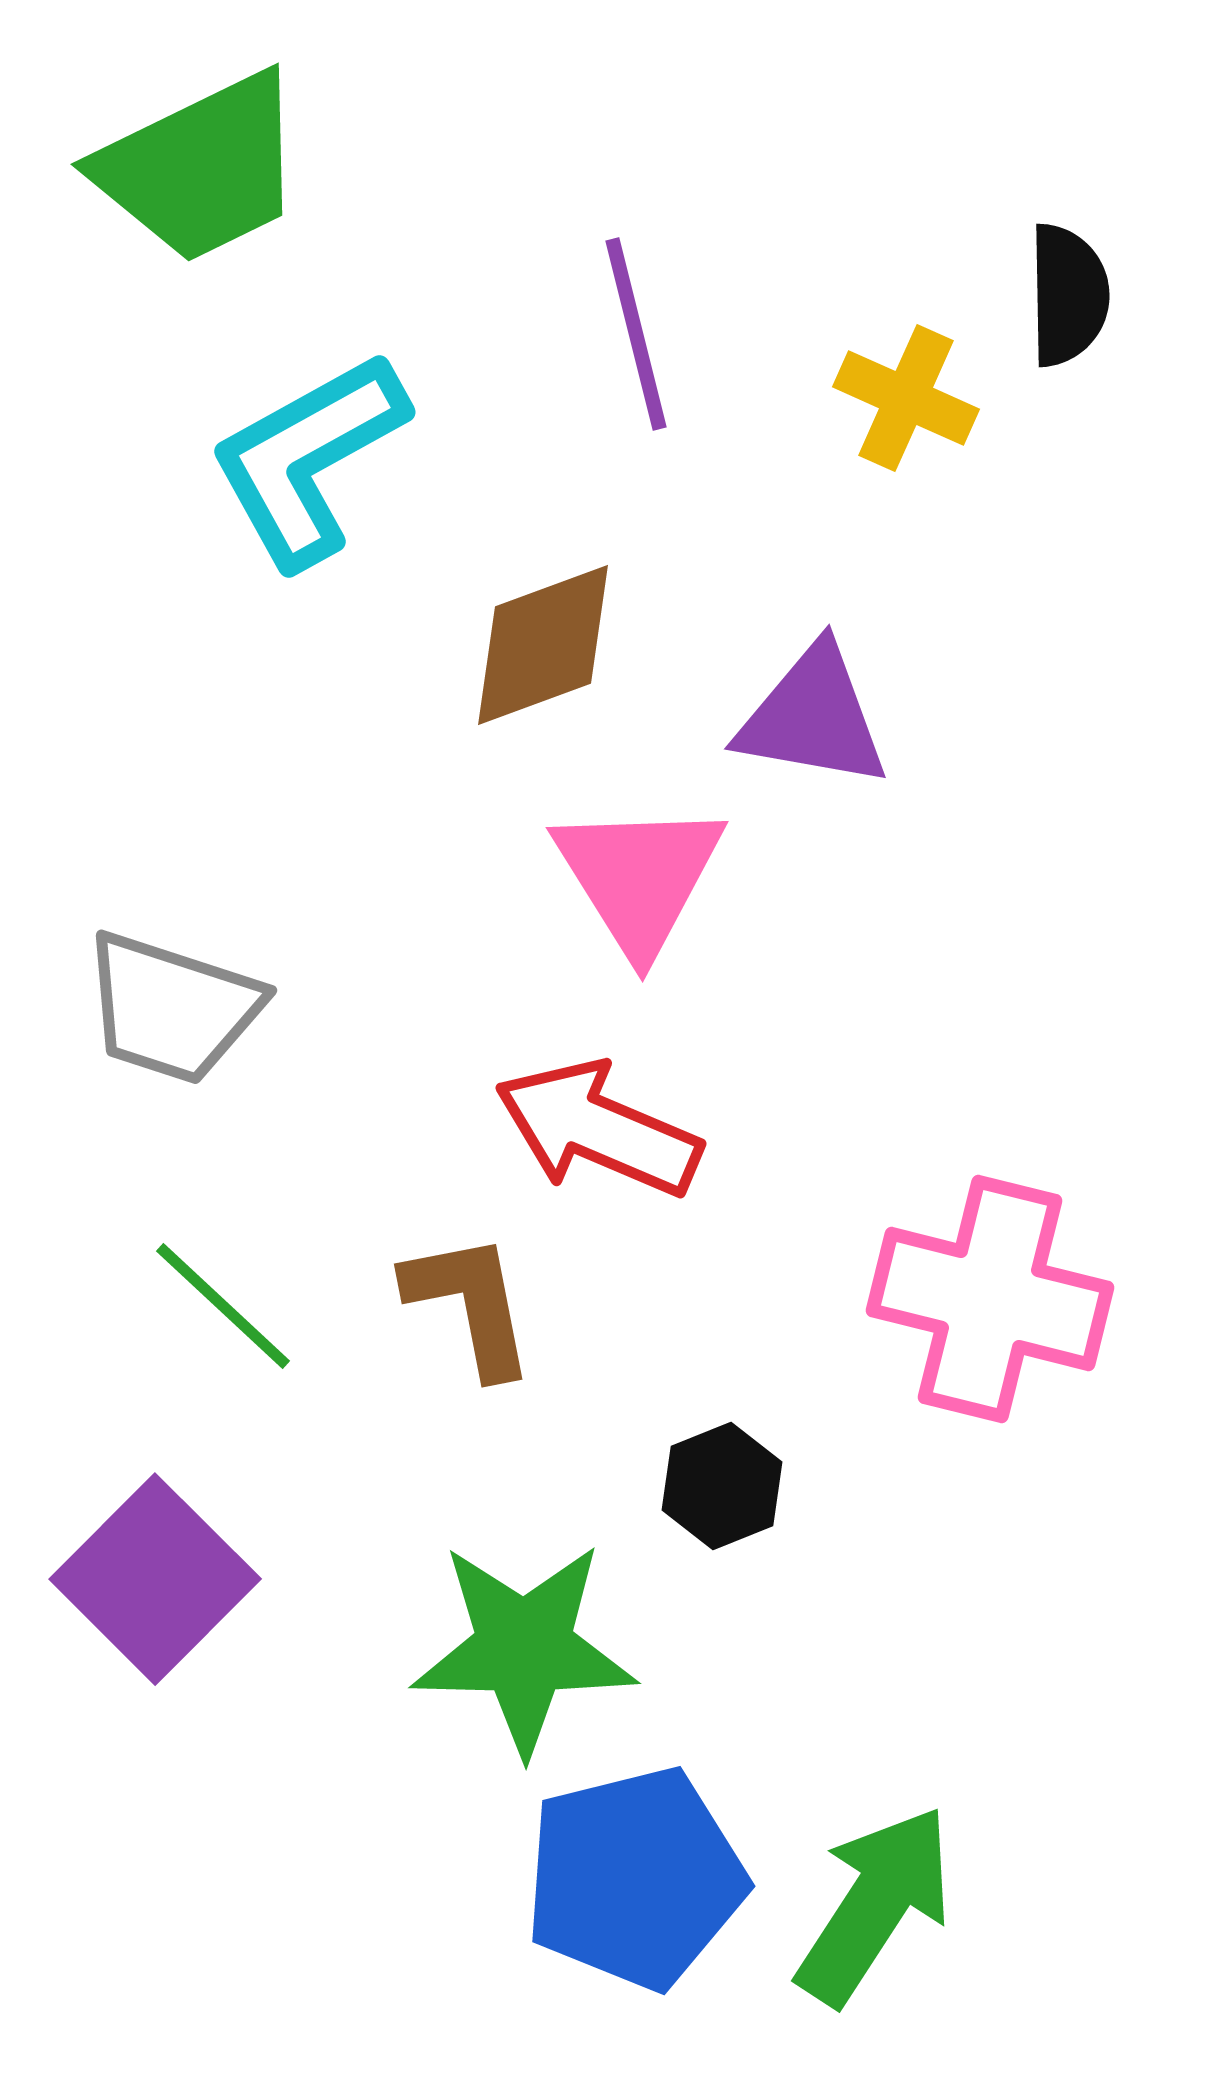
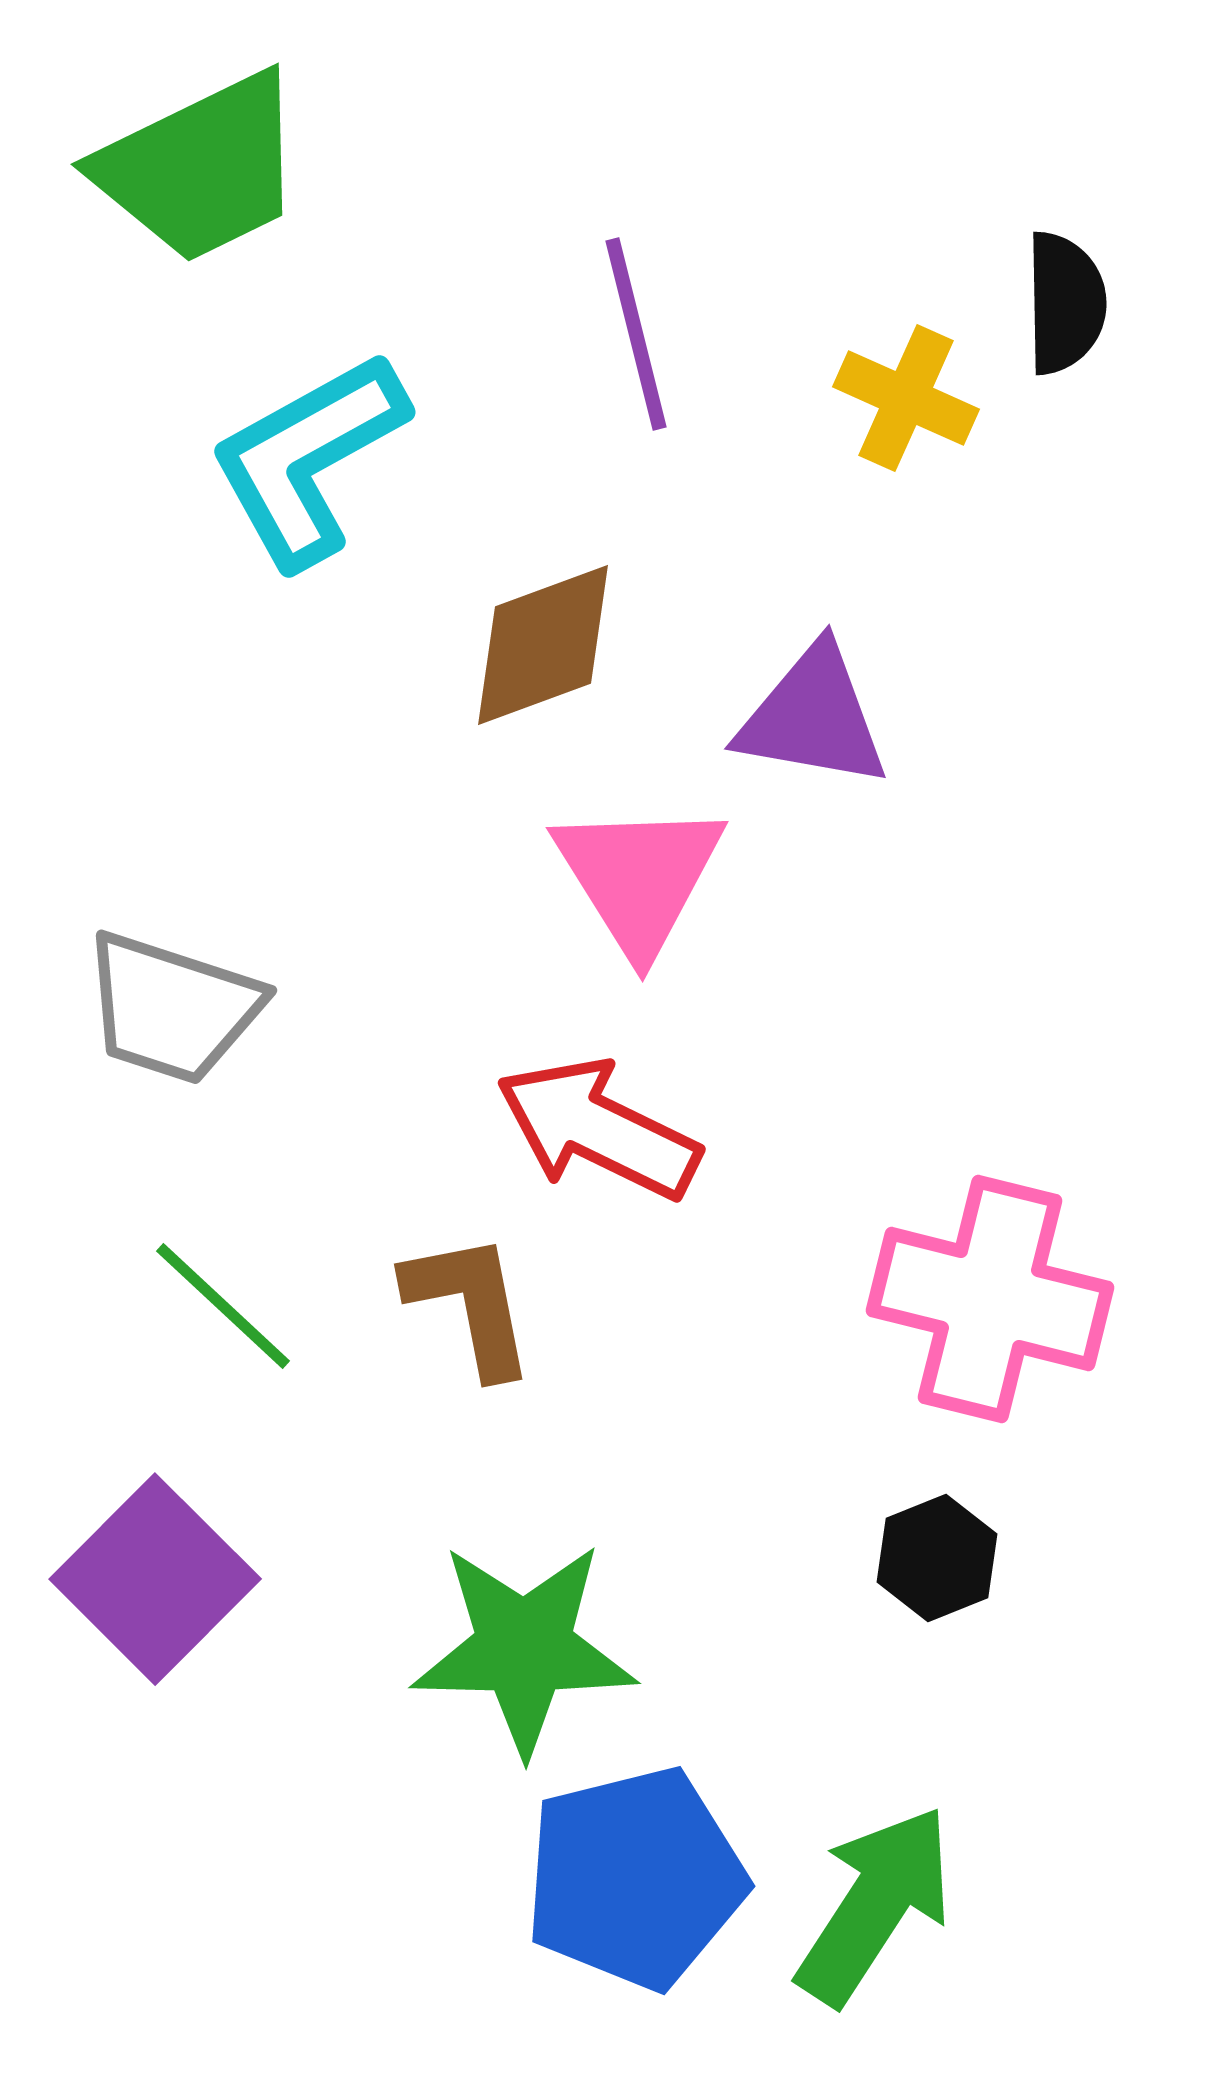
black semicircle: moved 3 px left, 8 px down
red arrow: rotated 3 degrees clockwise
black hexagon: moved 215 px right, 72 px down
